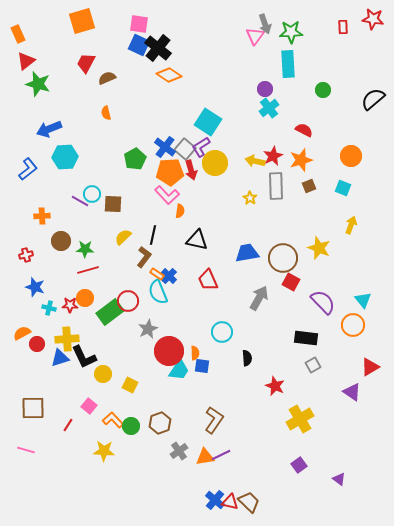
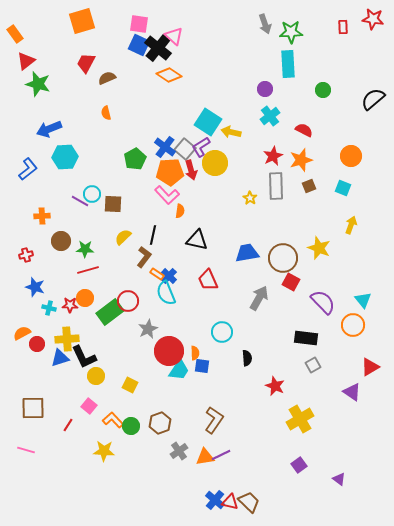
orange rectangle at (18, 34): moved 3 px left; rotated 12 degrees counterclockwise
pink triangle at (255, 36): moved 81 px left; rotated 24 degrees counterclockwise
cyan cross at (269, 108): moved 1 px right, 8 px down
yellow arrow at (255, 161): moved 24 px left, 29 px up
cyan semicircle at (158, 292): moved 8 px right, 1 px down
yellow circle at (103, 374): moved 7 px left, 2 px down
